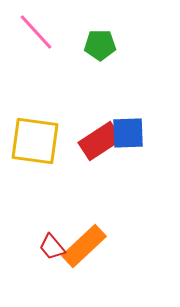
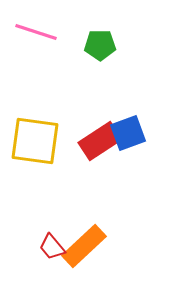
pink line: rotated 30 degrees counterclockwise
blue square: rotated 18 degrees counterclockwise
